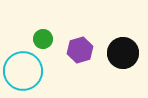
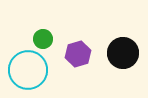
purple hexagon: moved 2 px left, 4 px down
cyan circle: moved 5 px right, 1 px up
